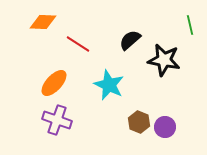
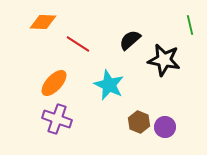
purple cross: moved 1 px up
